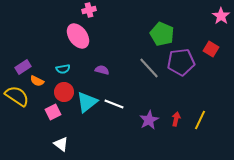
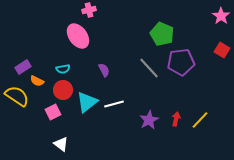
red square: moved 11 px right, 1 px down
purple semicircle: moved 2 px right; rotated 48 degrees clockwise
red circle: moved 1 px left, 2 px up
white line: rotated 36 degrees counterclockwise
yellow line: rotated 18 degrees clockwise
